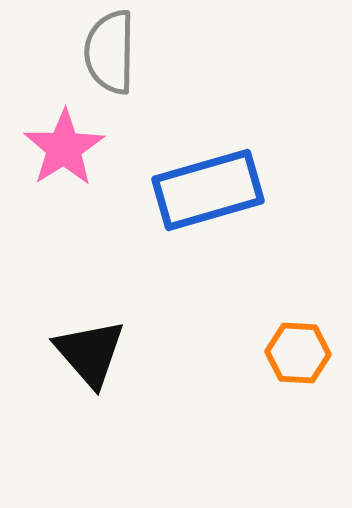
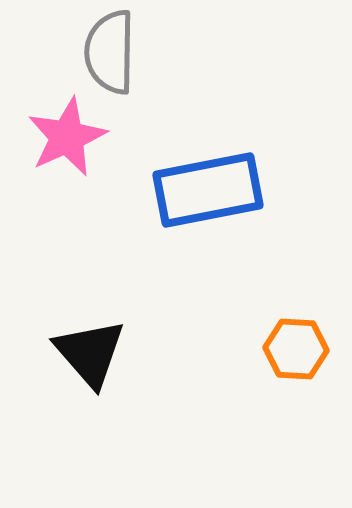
pink star: moved 3 px right, 11 px up; rotated 8 degrees clockwise
blue rectangle: rotated 5 degrees clockwise
orange hexagon: moved 2 px left, 4 px up
